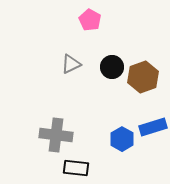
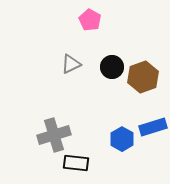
gray cross: moved 2 px left; rotated 24 degrees counterclockwise
black rectangle: moved 5 px up
